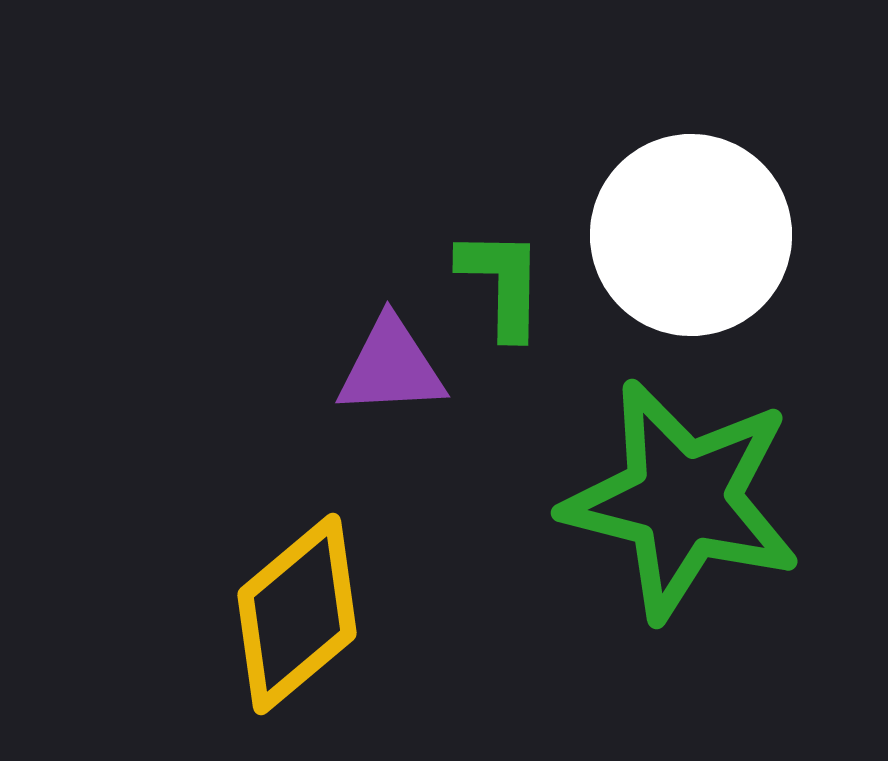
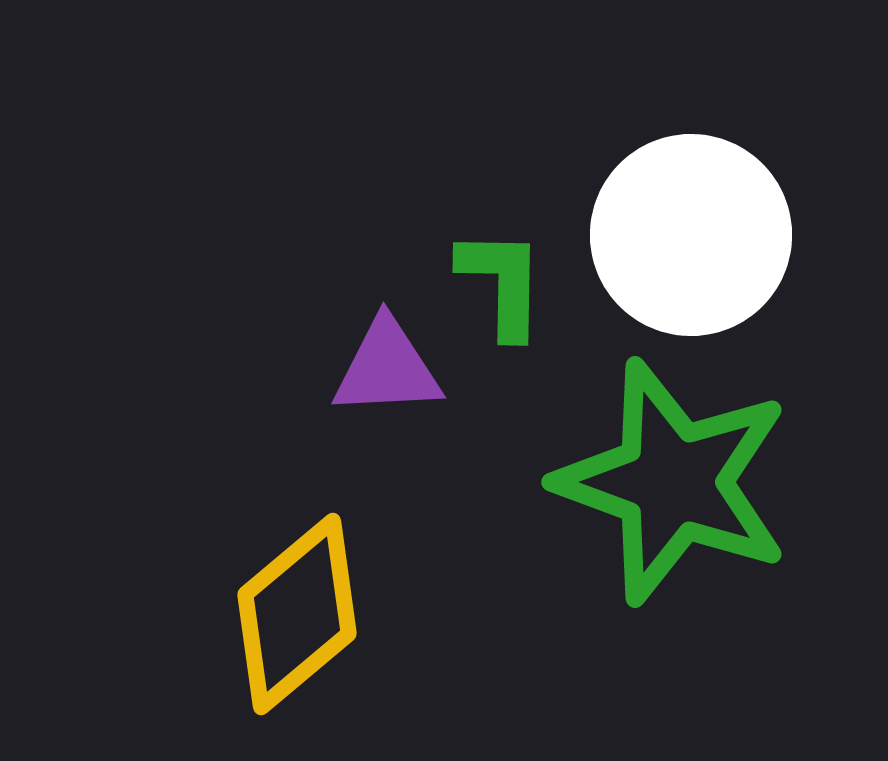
purple triangle: moved 4 px left, 1 px down
green star: moved 9 px left, 18 px up; rotated 6 degrees clockwise
